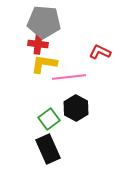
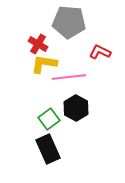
gray pentagon: moved 25 px right
red cross: rotated 24 degrees clockwise
